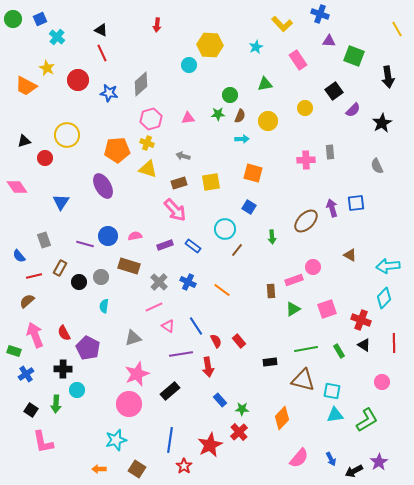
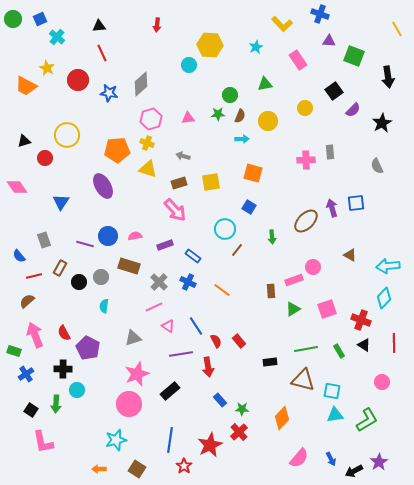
black triangle at (101, 30): moved 2 px left, 4 px up; rotated 32 degrees counterclockwise
blue rectangle at (193, 246): moved 10 px down
